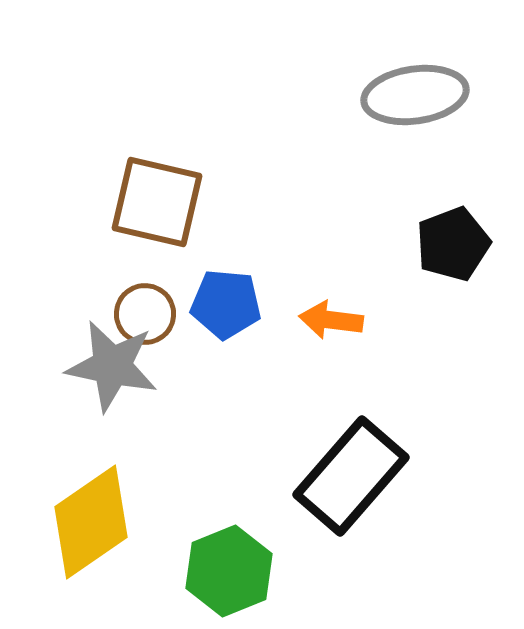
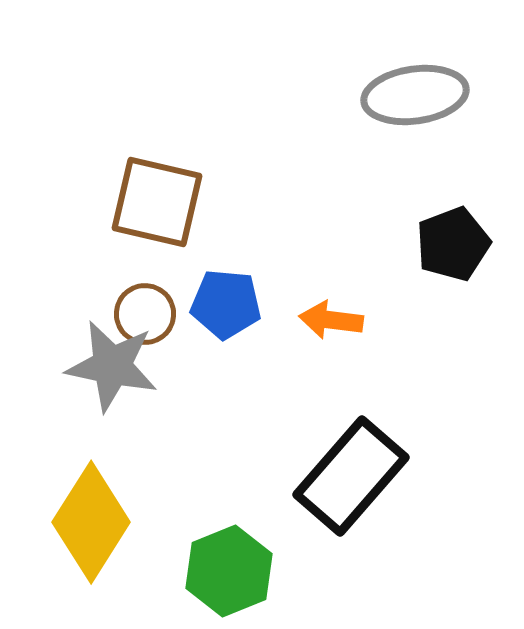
yellow diamond: rotated 23 degrees counterclockwise
